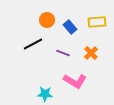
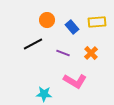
blue rectangle: moved 2 px right
cyan star: moved 1 px left
